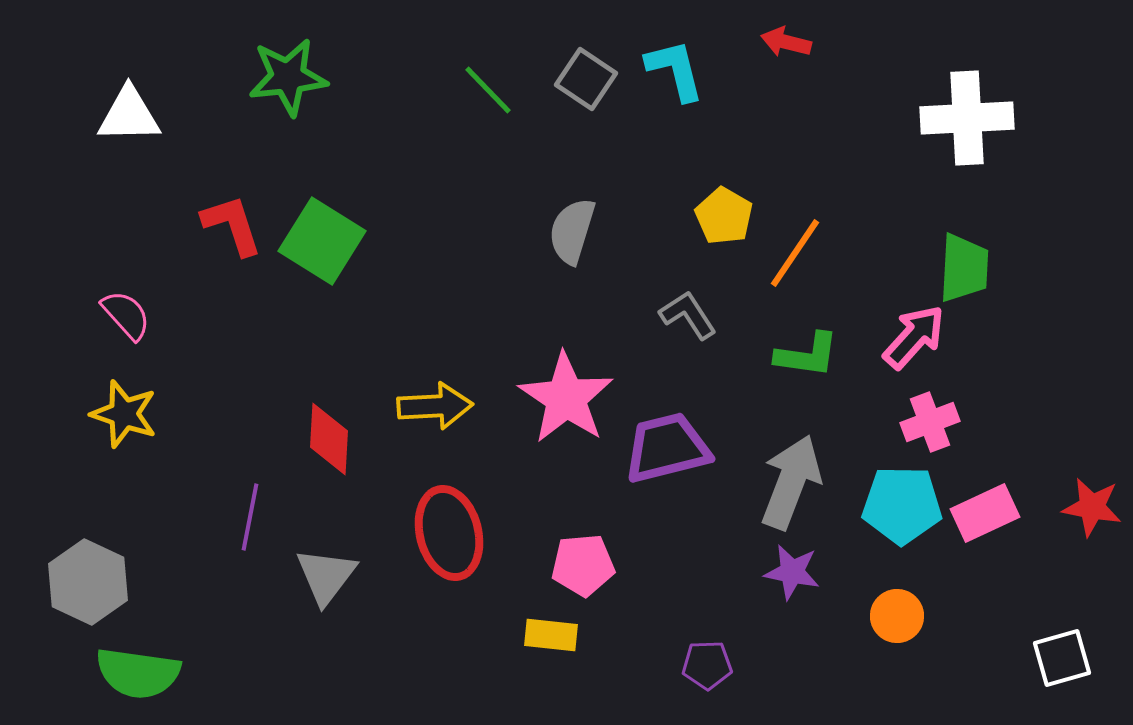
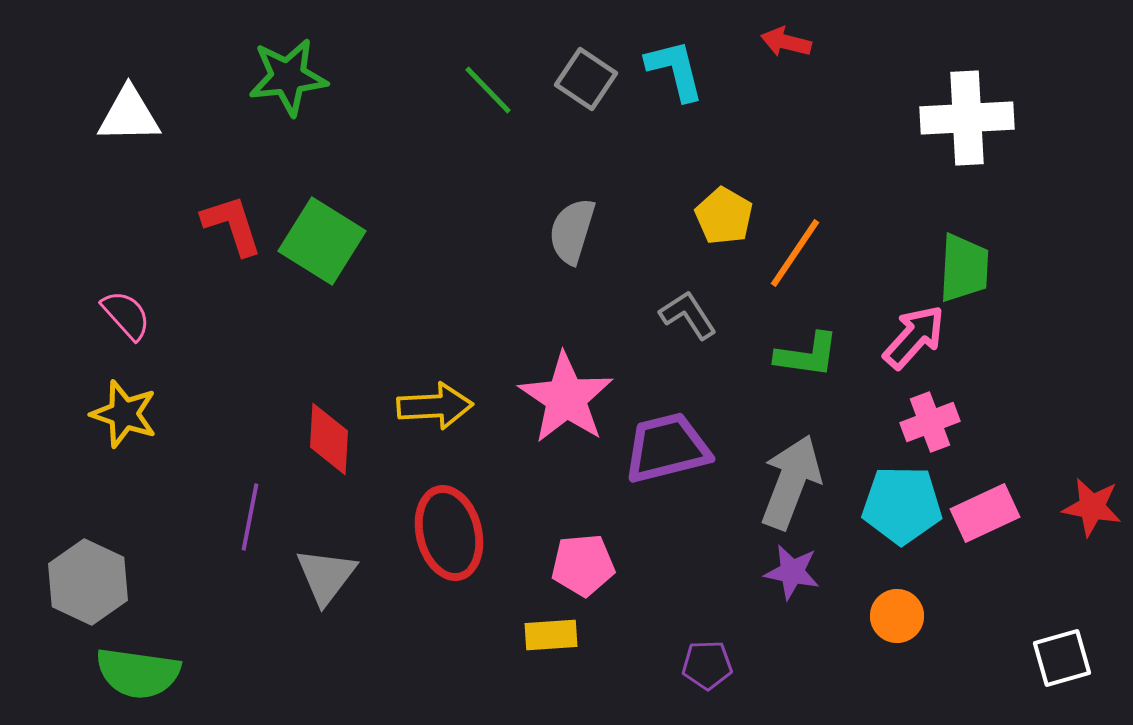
yellow rectangle: rotated 10 degrees counterclockwise
